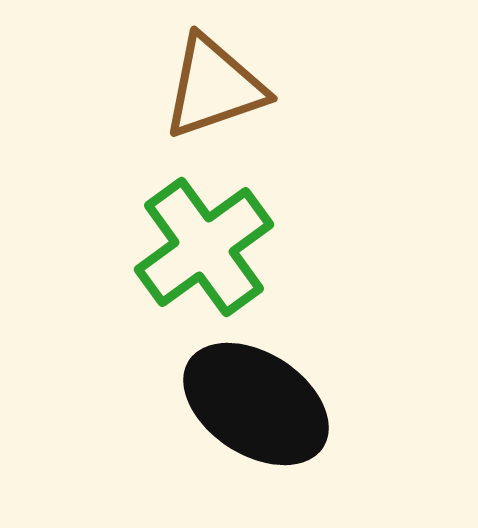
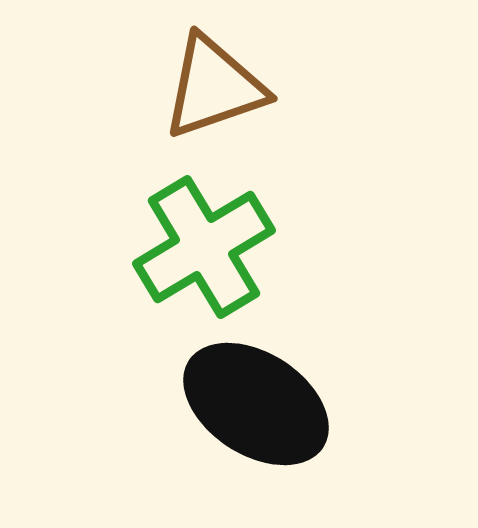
green cross: rotated 5 degrees clockwise
